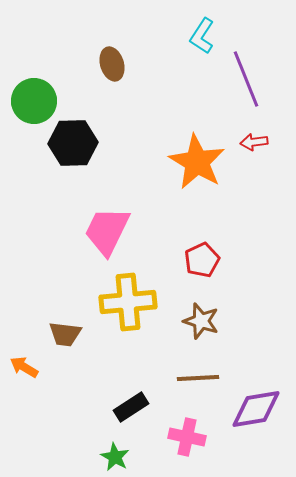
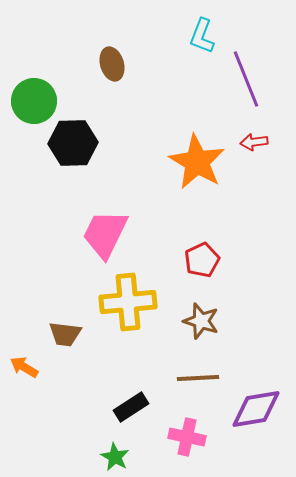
cyan L-shape: rotated 12 degrees counterclockwise
pink trapezoid: moved 2 px left, 3 px down
